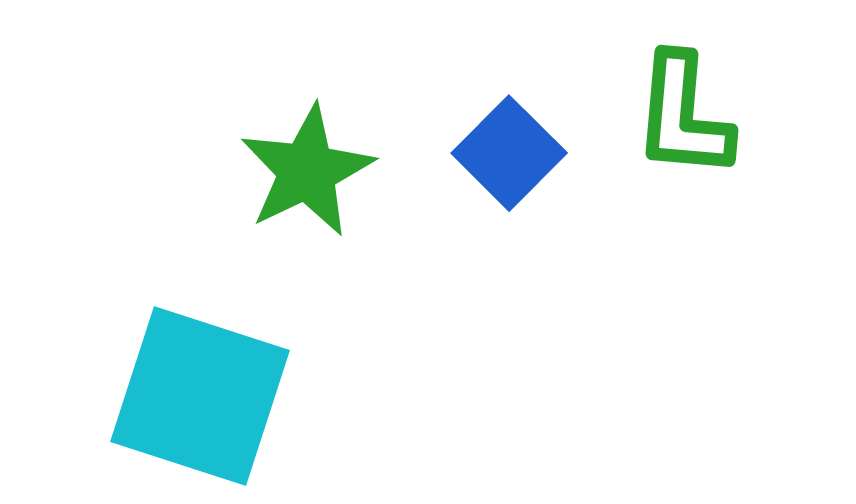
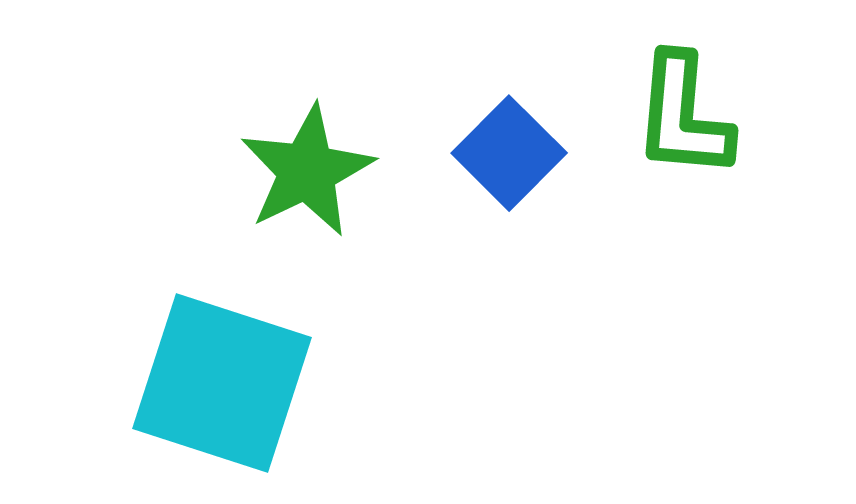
cyan square: moved 22 px right, 13 px up
